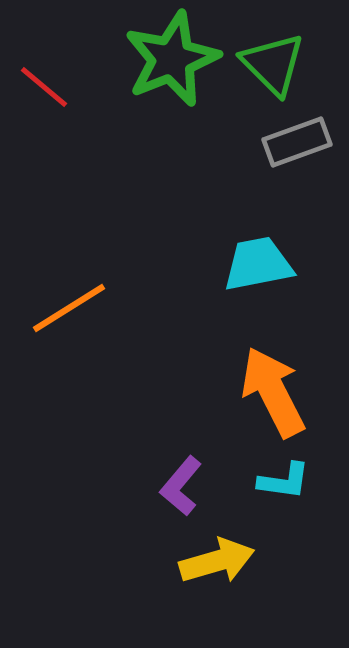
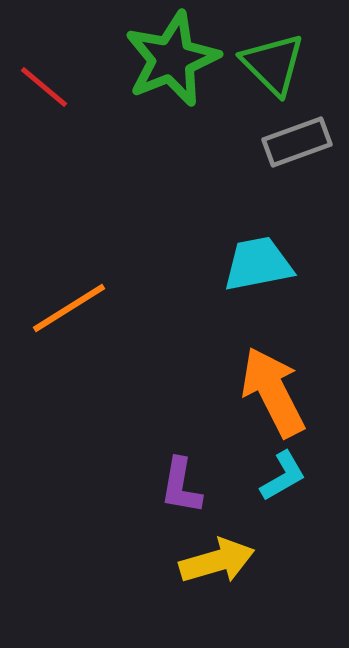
cyan L-shape: moved 1 px left, 5 px up; rotated 38 degrees counterclockwise
purple L-shape: rotated 30 degrees counterclockwise
